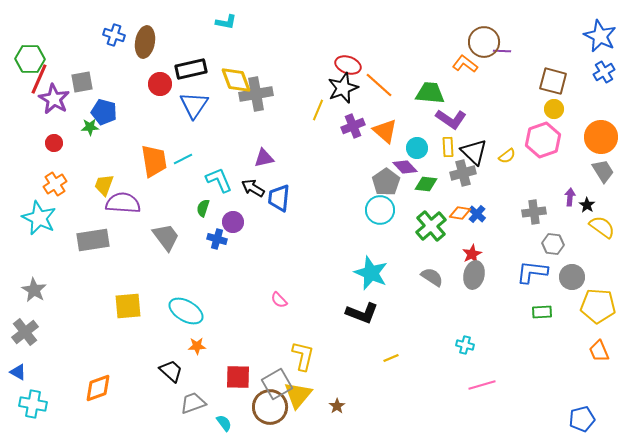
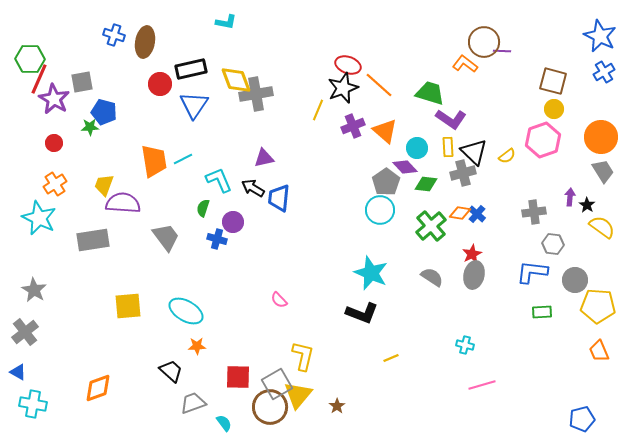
green trapezoid at (430, 93): rotated 12 degrees clockwise
gray circle at (572, 277): moved 3 px right, 3 px down
